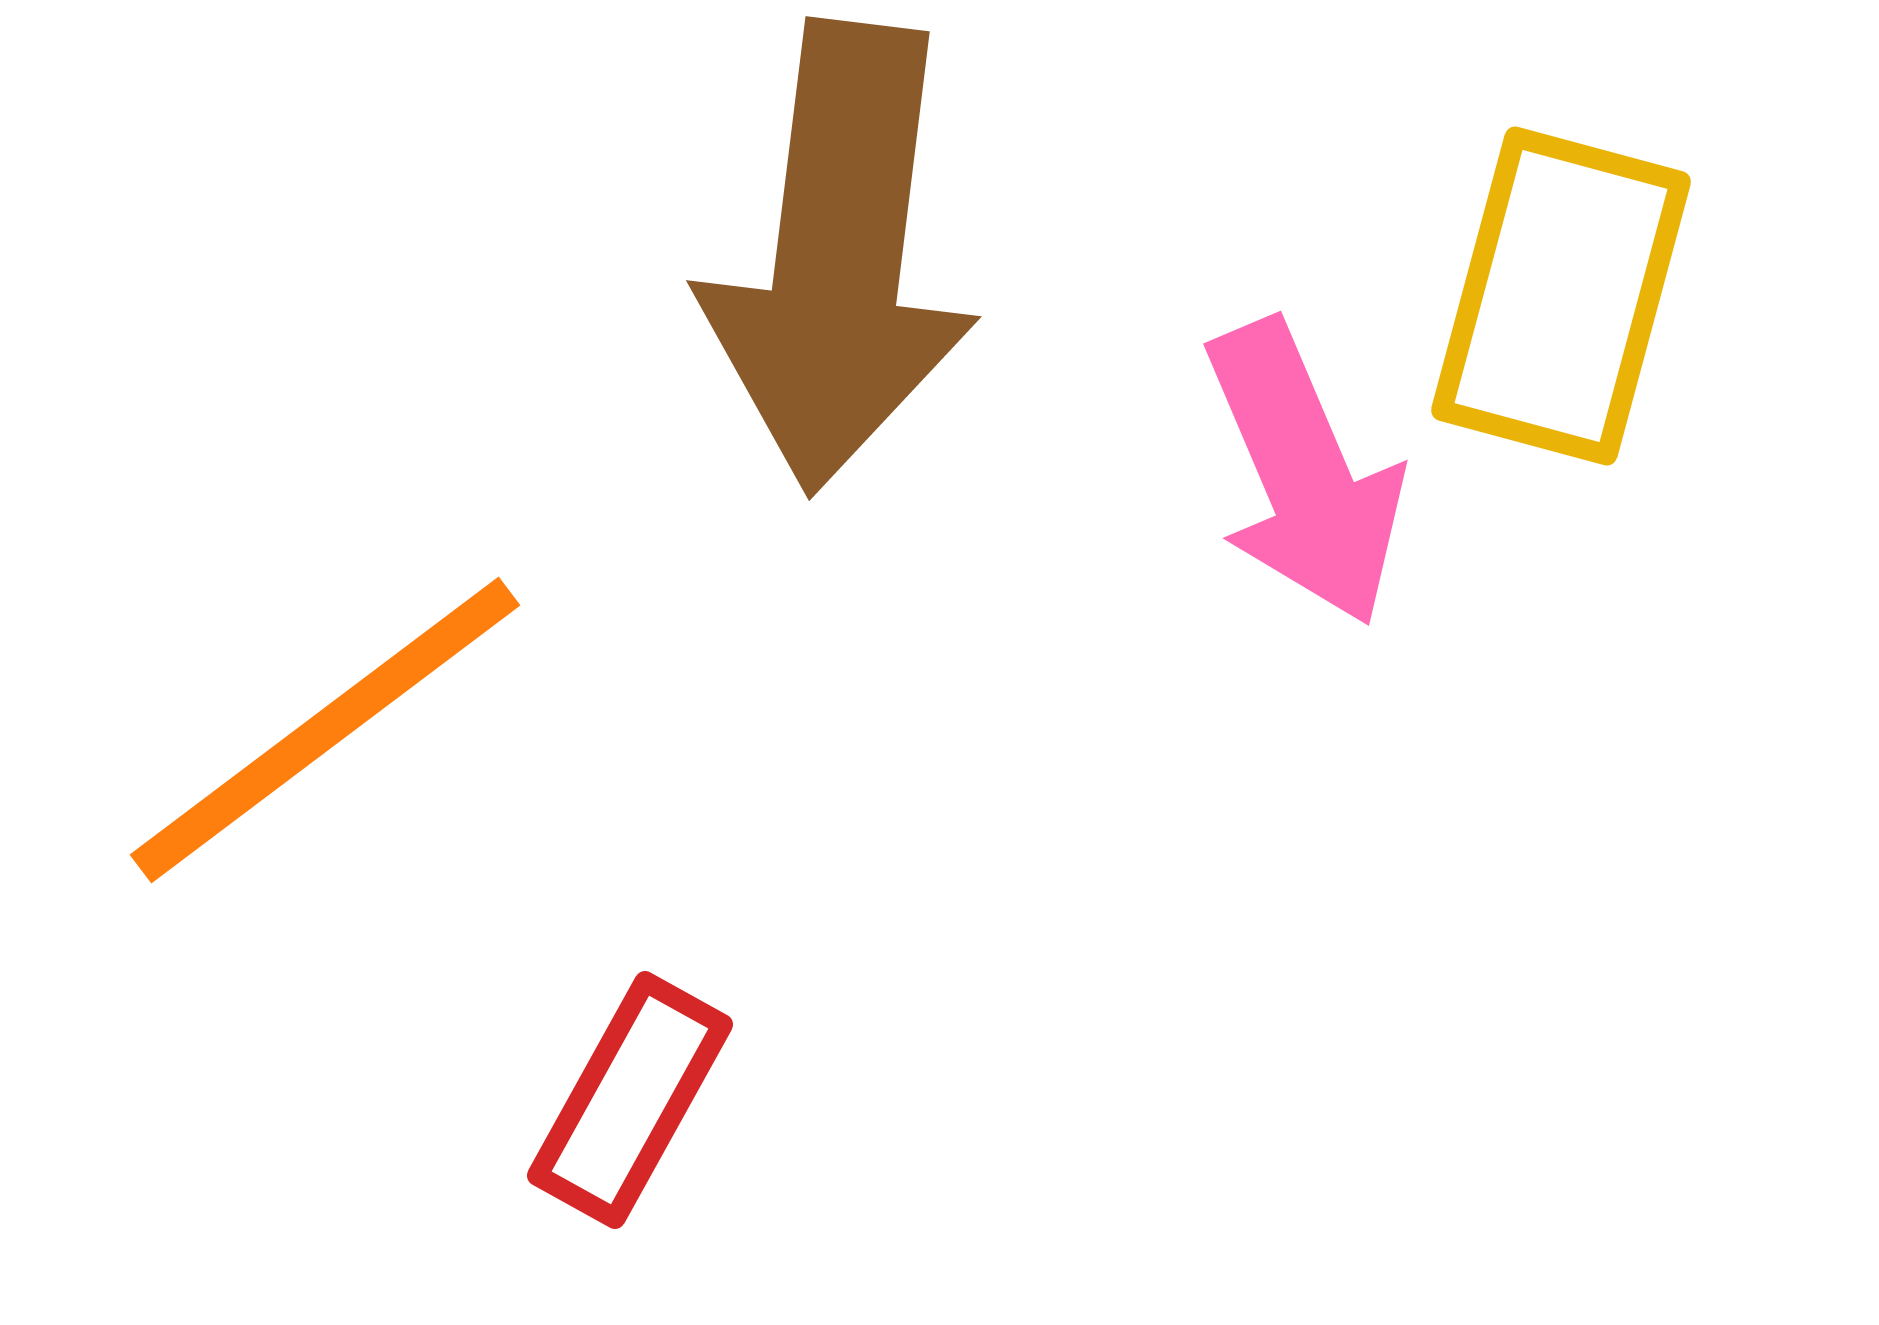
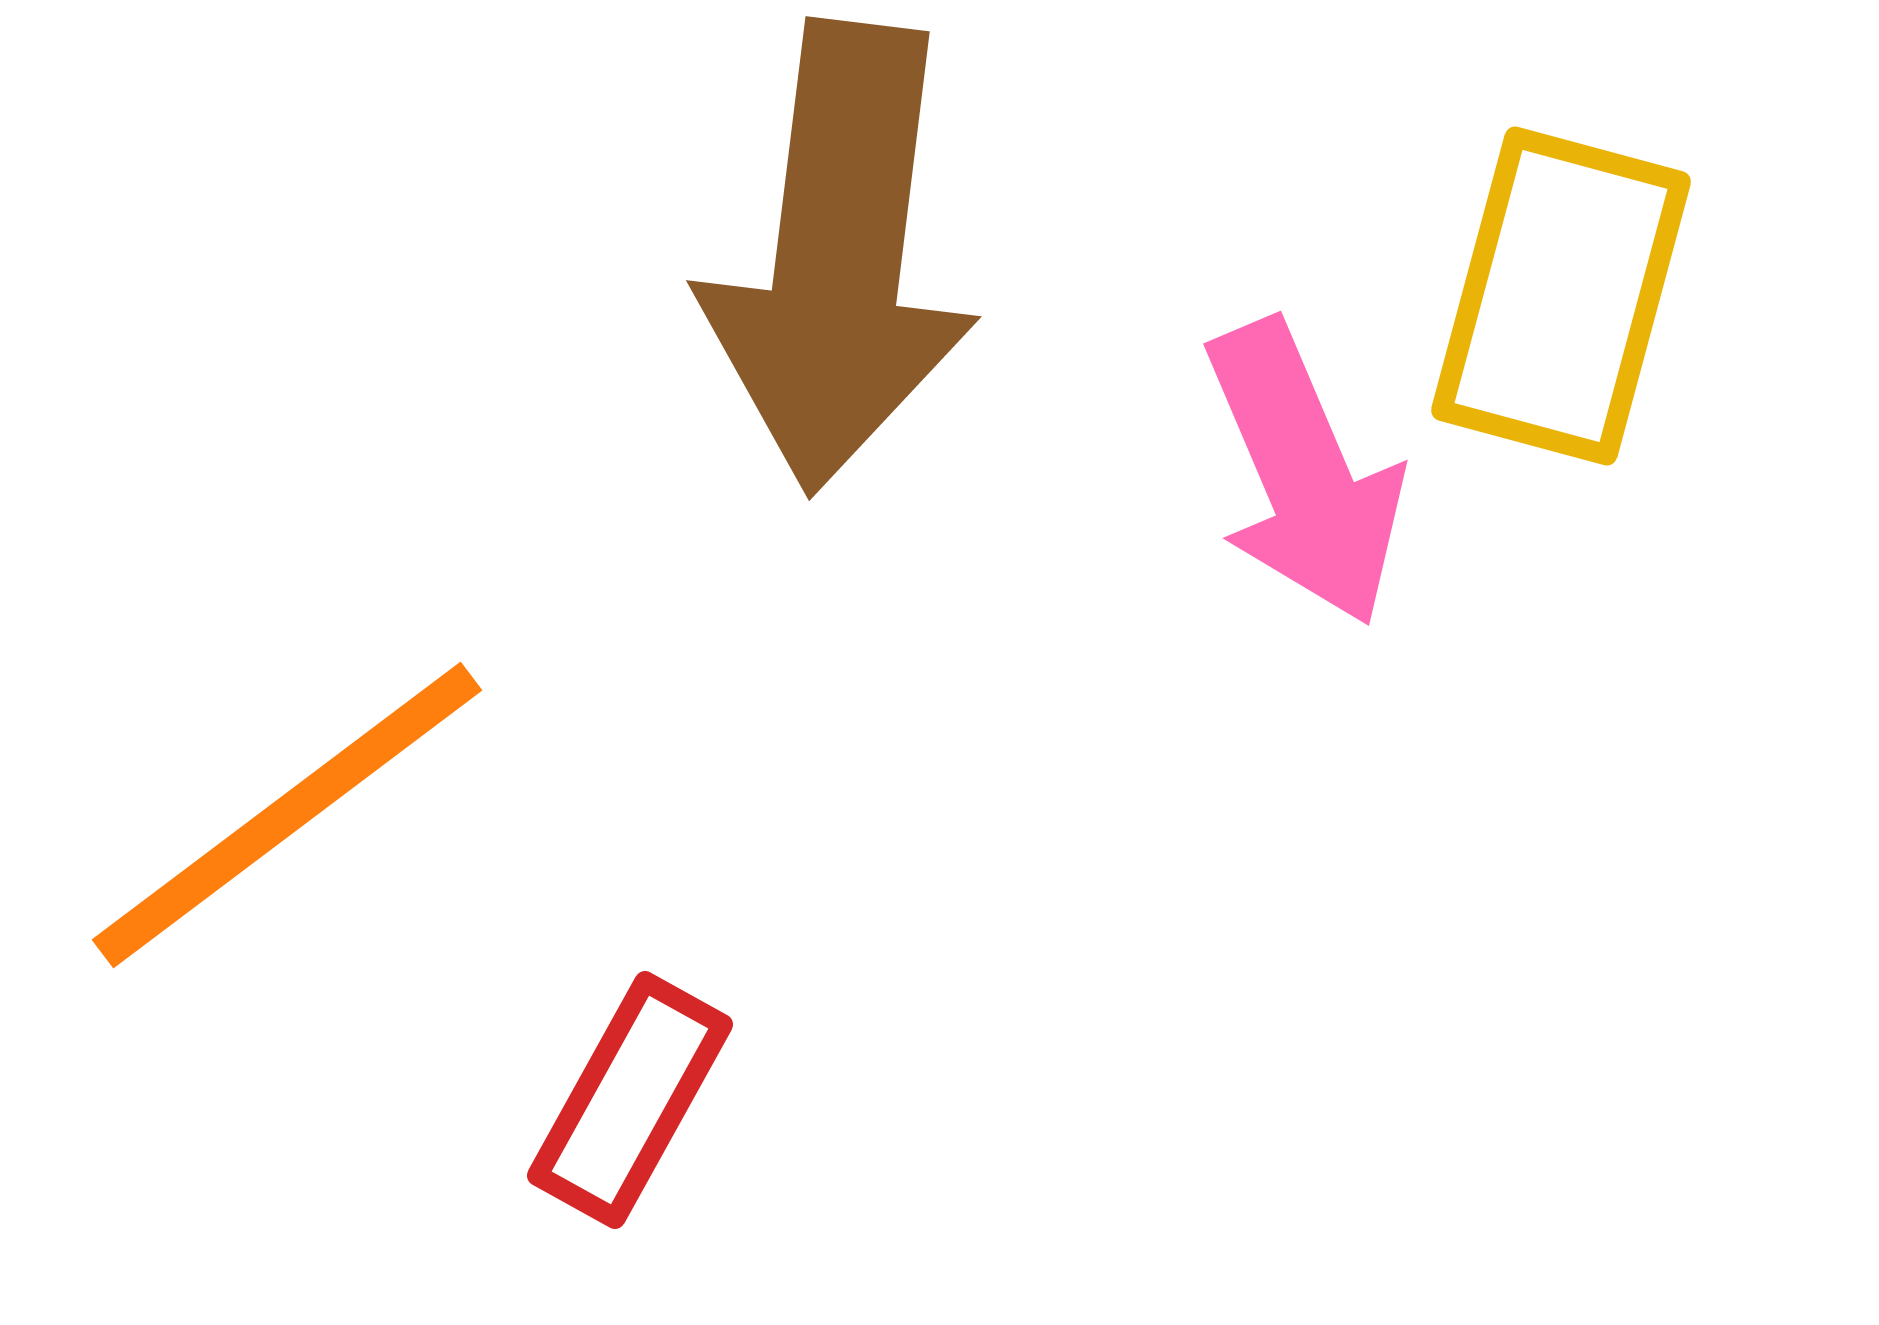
orange line: moved 38 px left, 85 px down
